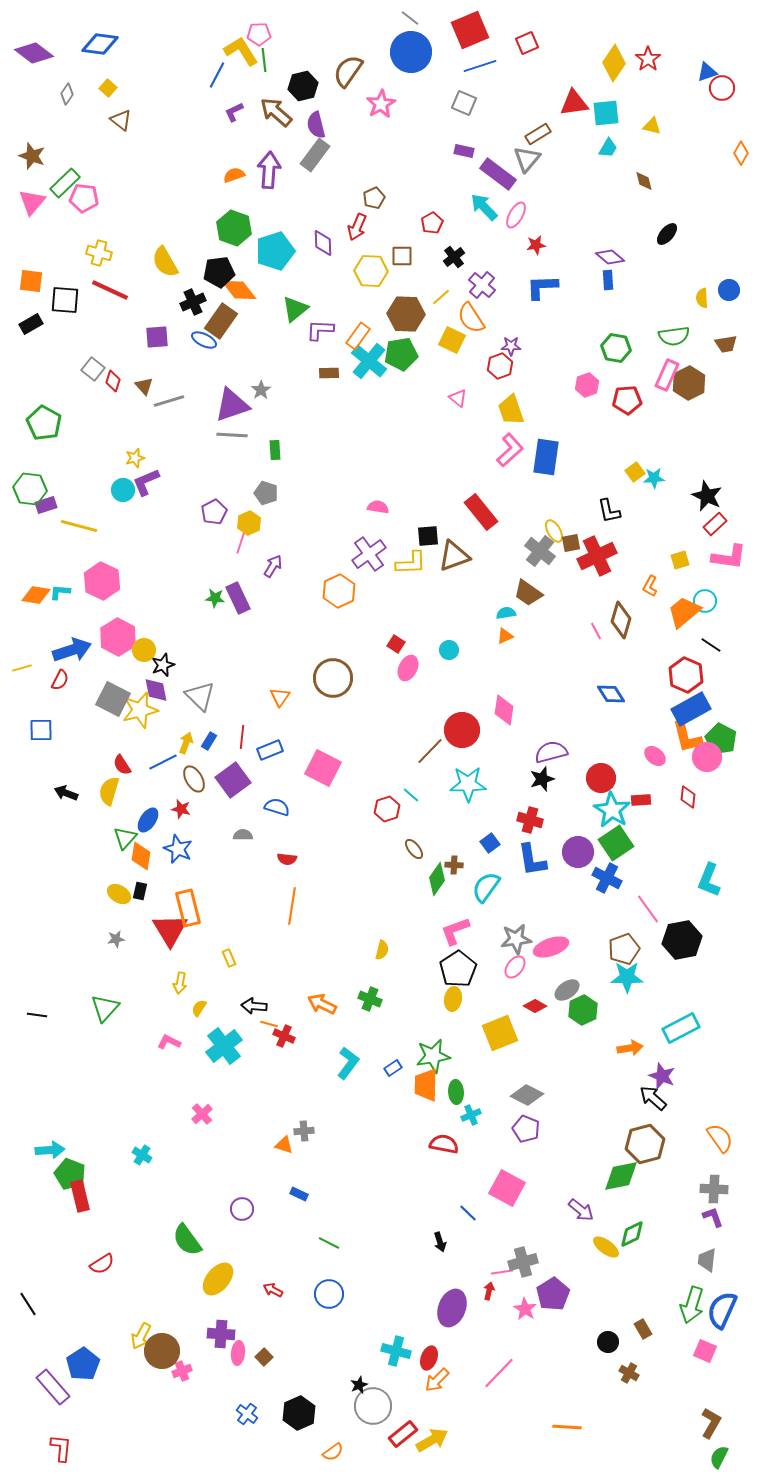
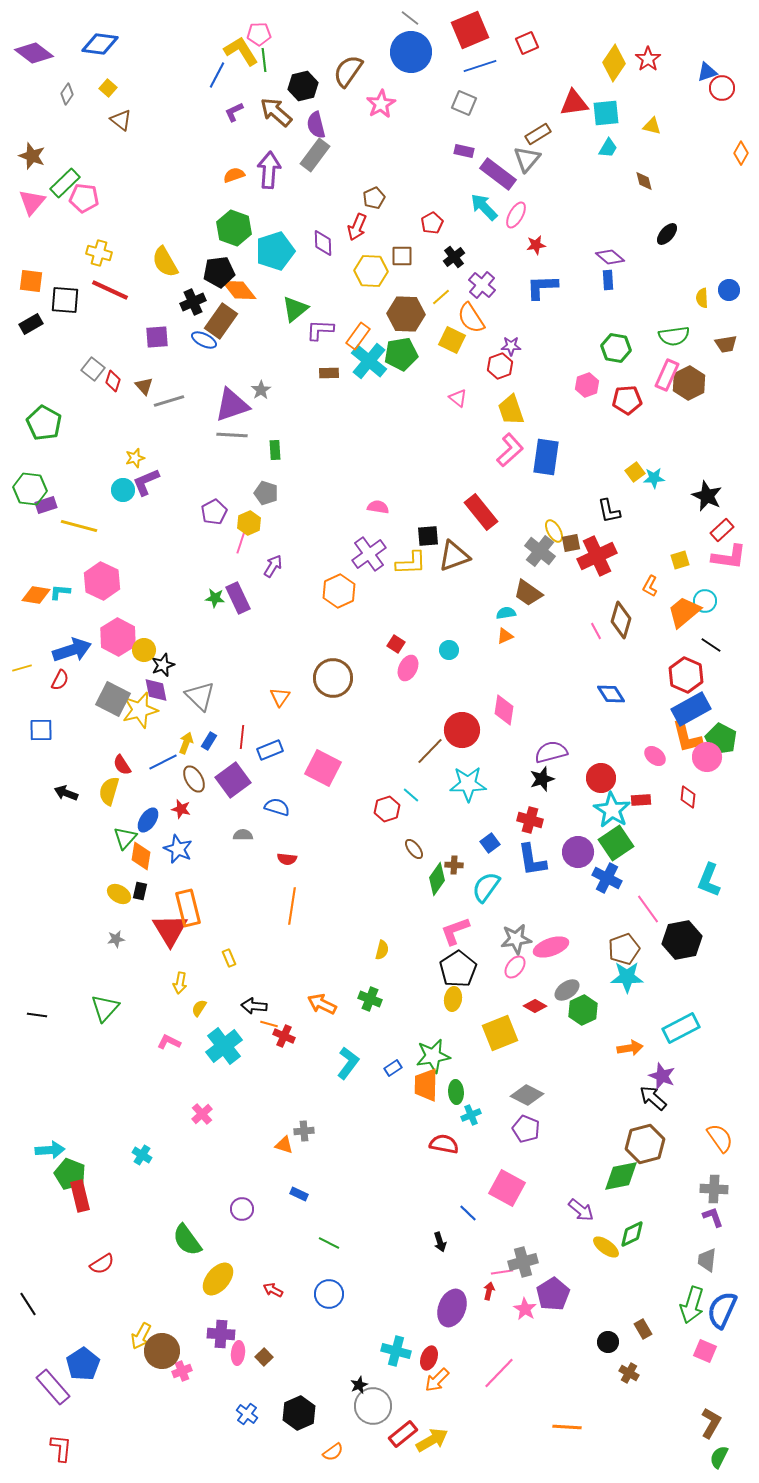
red rectangle at (715, 524): moved 7 px right, 6 px down
